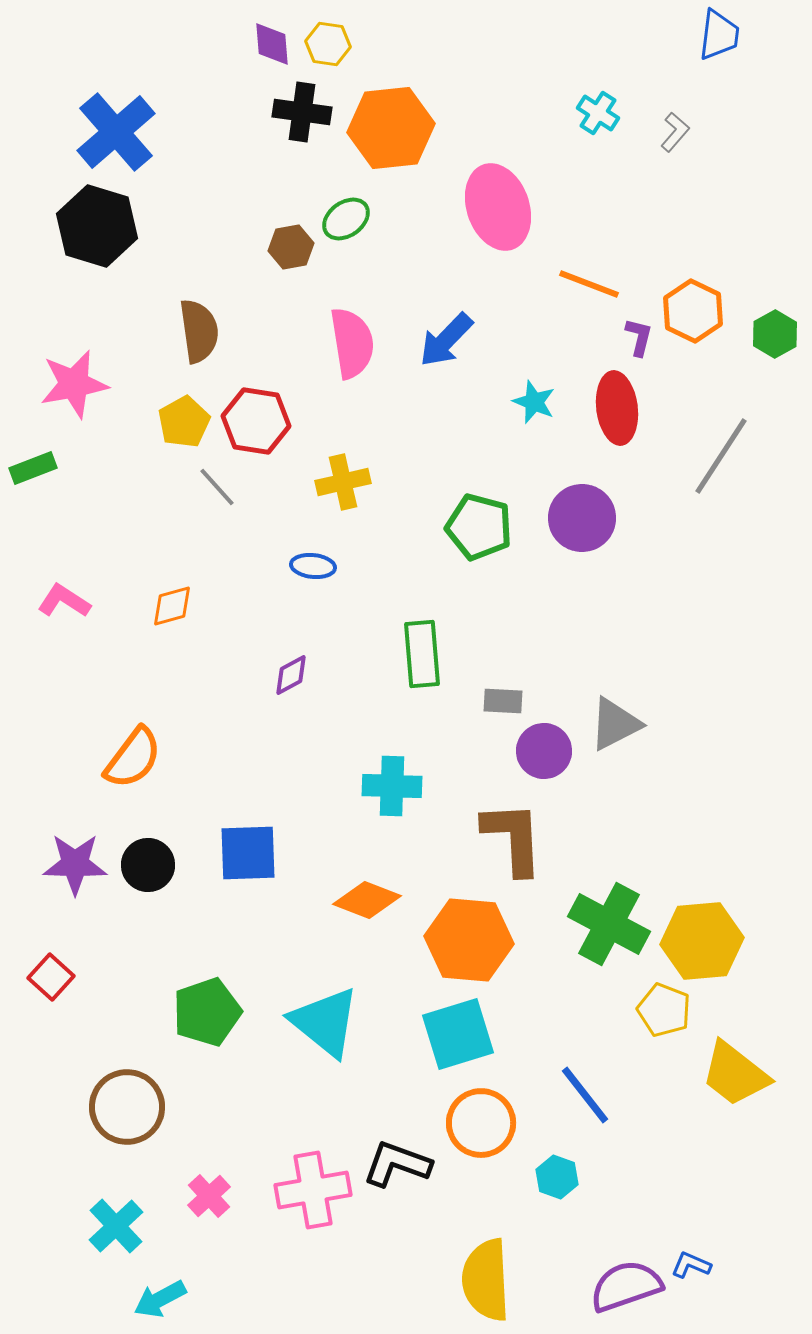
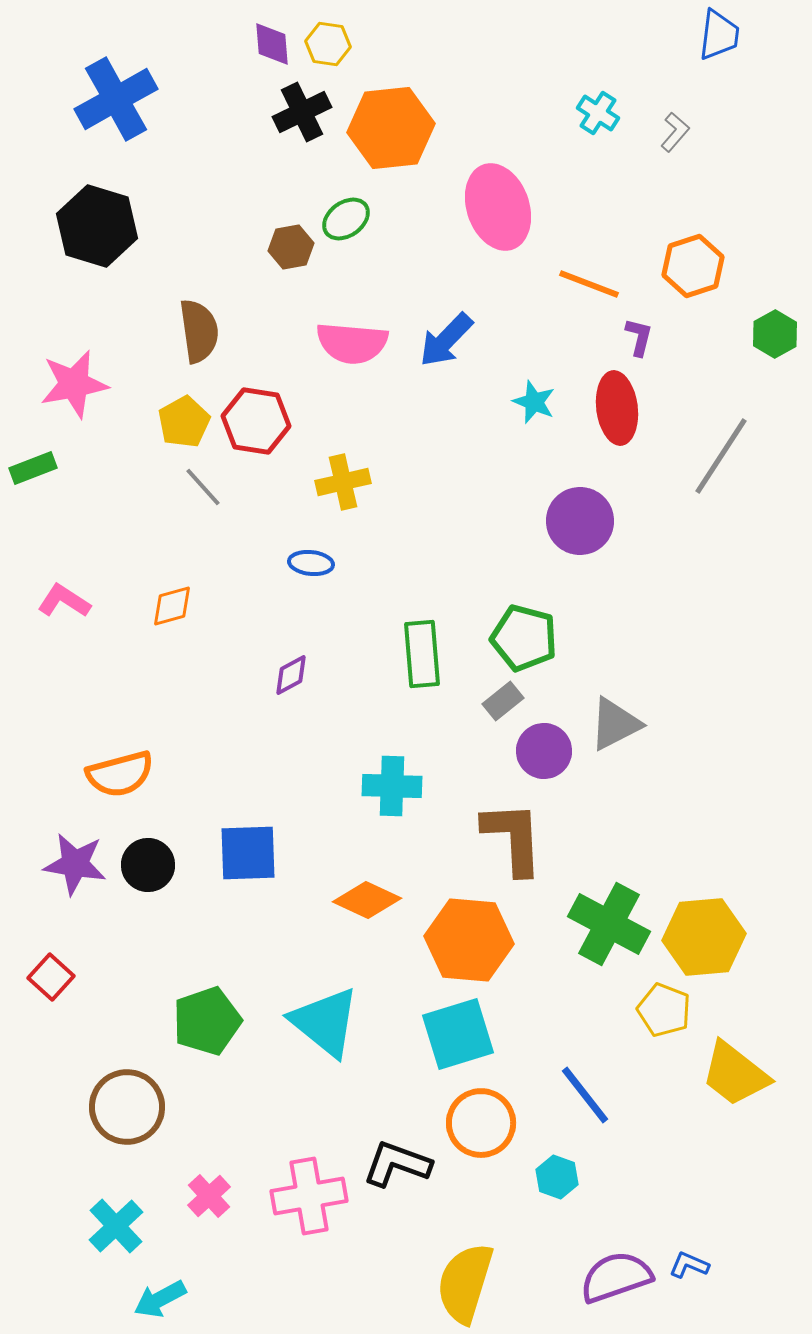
black cross at (302, 112): rotated 34 degrees counterclockwise
blue cross at (116, 132): moved 33 px up; rotated 12 degrees clockwise
orange hexagon at (693, 311): moved 45 px up; rotated 16 degrees clockwise
pink semicircle at (352, 343): rotated 104 degrees clockwise
gray line at (217, 487): moved 14 px left
purple circle at (582, 518): moved 2 px left, 3 px down
green pentagon at (479, 527): moved 45 px right, 111 px down
blue ellipse at (313, 566): moved 2 px left, 3 px up
gray rectangle at (503, 701): rotated 42 degrees counterclockwise
orange semicircle at (133, 758): moved 13 px left, 16 px down; rotated 38 degrees clockwise
purple star at (75, 864): rotated 8 degrees clockwise
orange diamond at (367, 900): rotated 4 degrees clockwise
yellow hexagon at (702, 941): moved 2 px right, 4 px up
green pentagon at (207, 1012): moved 9 px down
pink cross at (313, 1190): moved 4 px left, 6 px down
blue L-shape at (691, 1265): moved 2 px left
yellow semicircle at (486, 1280): moved 21 px left, 3 px down; rotated 20 degrees clockwise
purple semicircle at (626, 1286): moved 10 px left, 9 px up
